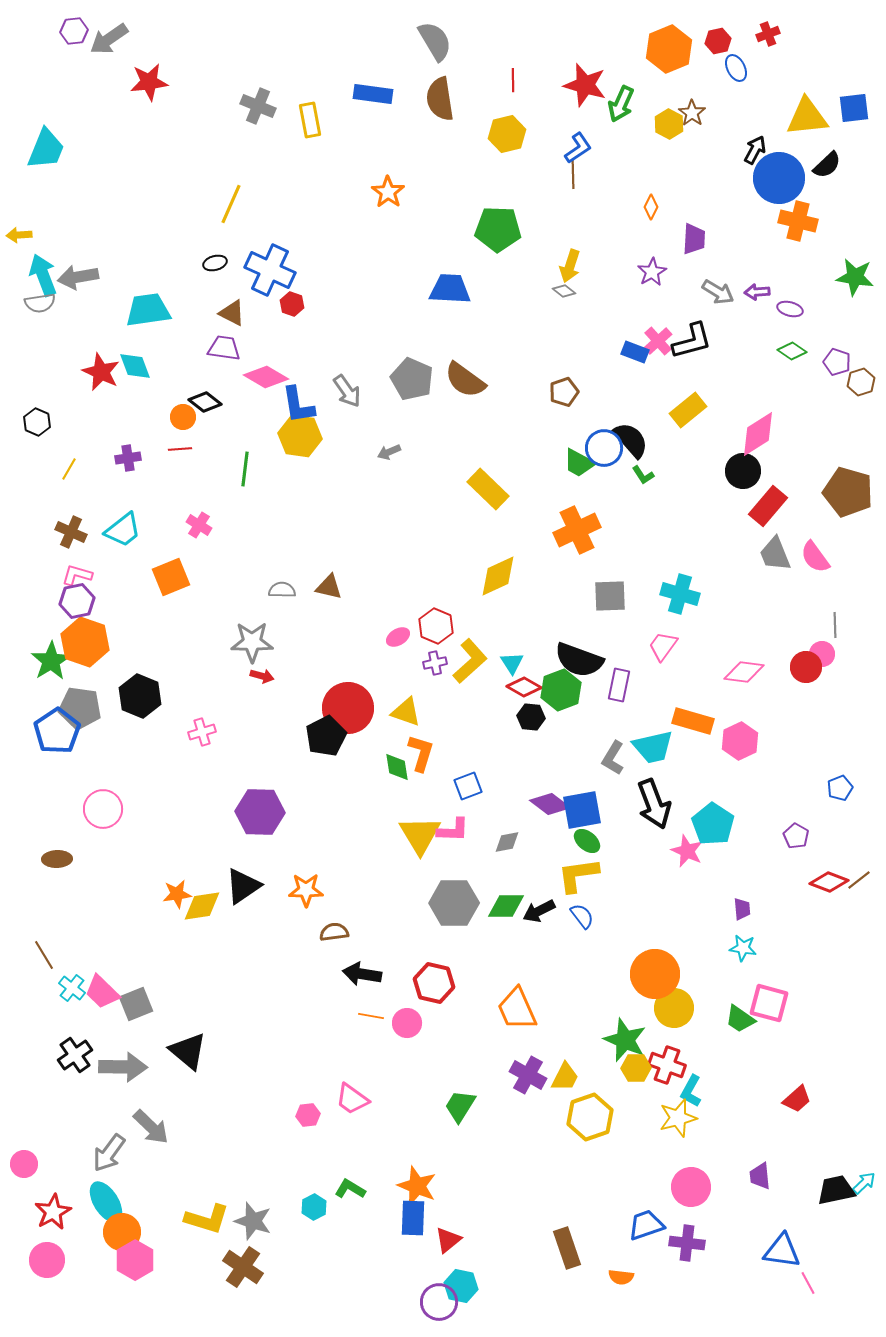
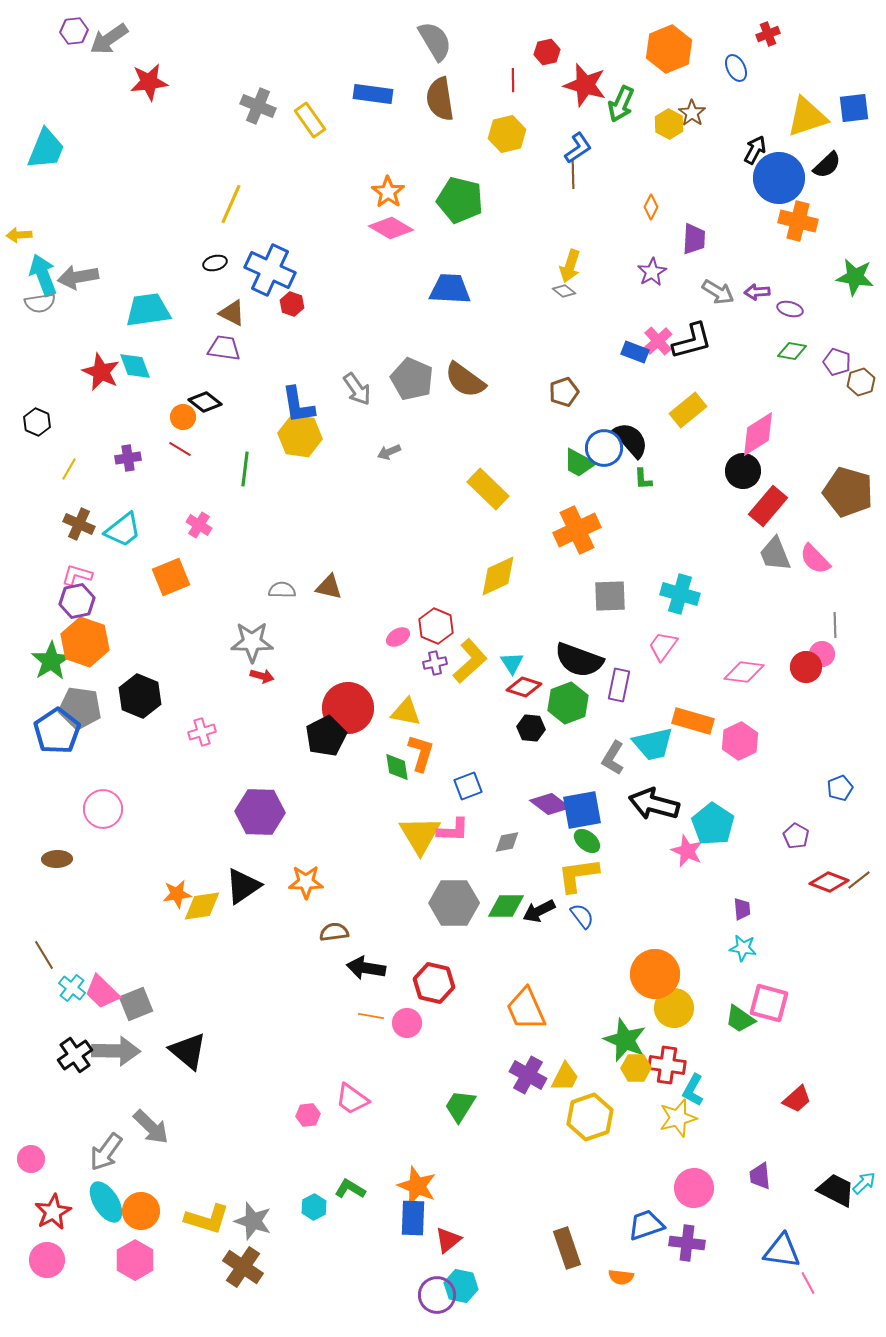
red hexagon at (718, 41): moved 171 px left, 11 px down
yellow triangle at (807, 117): rotated 12 degrees counterclockwise
yellow rectangle at (310, 120): rotated 24 degrees counterclockwise
green pentagon at (498, 229): moved 38 px left, 29 px up; rotated 12 degrees clockwise
green diamond at (792, 351): rotated 24 degrees counterclockwise
pink diamond at (266, 377): moved 125 px right, 149 px up
gray arrow at (347, 391): moved 10 px right, 2 px up
red line at (180, 449): rotated 35 degrees clockwise
green L-shape at (643, 475): moved 4 px down; rotated 30 degrees clockwise
brown cross at (71, 532): moved 8 px right, 8 px up
pink semicircle at (815, 557): moved 2 px down; rotated 8 degrees counterclockwise
red diamond at (524, 687): rotated 12 degrees counterclockwise
green hexagon at (561, 690): moved 7 px right, 13 px down
yellow triangle at (406, 712): rotated 8 degrees counterclockwise
black hexagon at (531, 717): moved 11 px down
cyan trapezoid at (653, 747): moved 3 px up
black arrow at (654, 804): rotated 126 degrees clockwise
orange star at (306, 890): moved 8 px up
black arrow at (362, 974): moved 4 px right, 6 px up
orange trapezoid at (517, 1009): moved 9 px right
red cross at (667, 1065): rotated 12 degrees counterclockwise
gray arrow at (123, 1067): moved 7 px left, 16 px up
cyan L-shape at (691, 1091): moved 2 px right, 1 px up
gray arrow at (109, 1153): moved 3 px left, 1 px up
pink circle at (24, 1164): moved 7 px right, 5 px up
pink circle at (691, 1187): moved 3 px right, 1 px down
black trapezoid at (836, 1190): rotated 39 degrees clockwise
orange circle at (122, 1232): moved 19 px right, 21 px up
purple circle at (439, 1302): moved 2 px left, 7 px up
